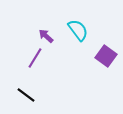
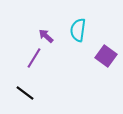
cyan semicircle: rotated 135 degrees counterclockwise
purple line: moved 1 px left
black line: moved 1 px left, 2 px up
